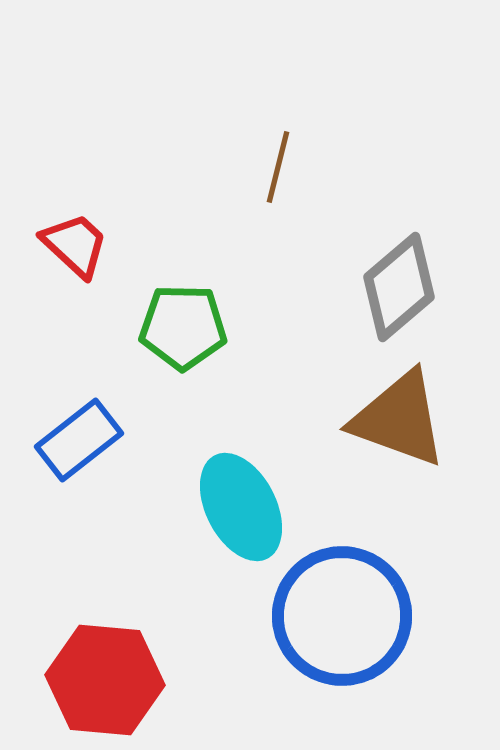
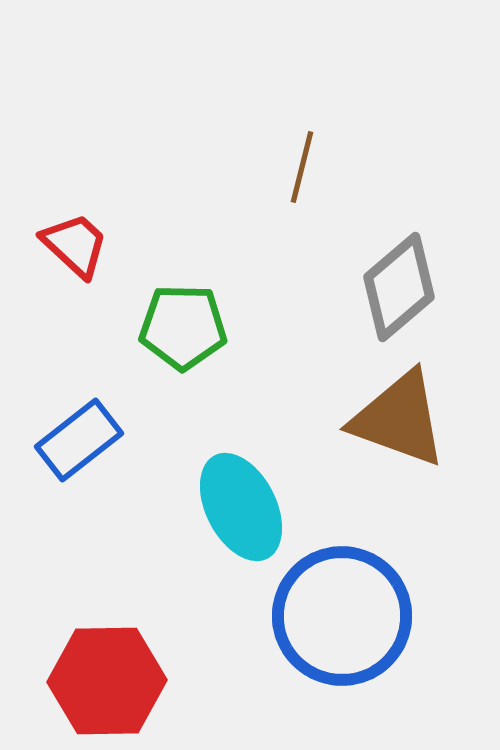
brown line: moved 24 px right
red hexagon: moved 2 px right, 1 px down; rotated 6 degrees counterclockwise
